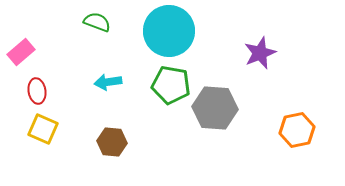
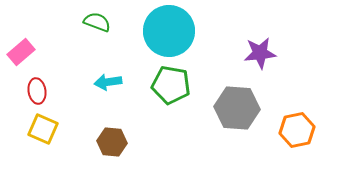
purple star: rotated 16 degrees clockwise
gray hexagon: moved 22 px right
